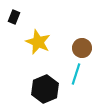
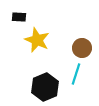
black rectangle: moved 5 px right; rotated 72 degrees clockwise
yellow star: moved 1 px left, 2 px up
black hexagon: moved 2 px up
